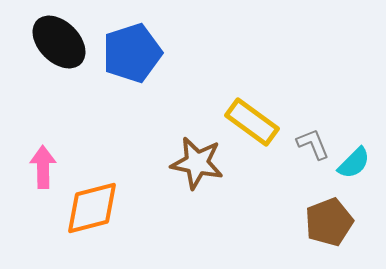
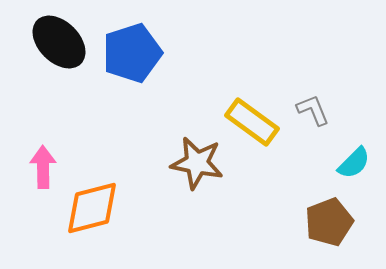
gray L-shape: moved 34 px up
